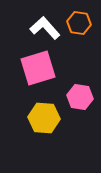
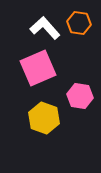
pink square: rotated 6 degrees counterclockwise
pink hexagon: moved 1 px up
yellow hexagon: rotated 16 degrees clockwise
